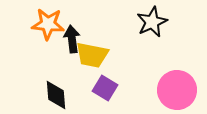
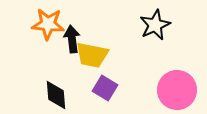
black star: moved 3 px right, 3 px down
